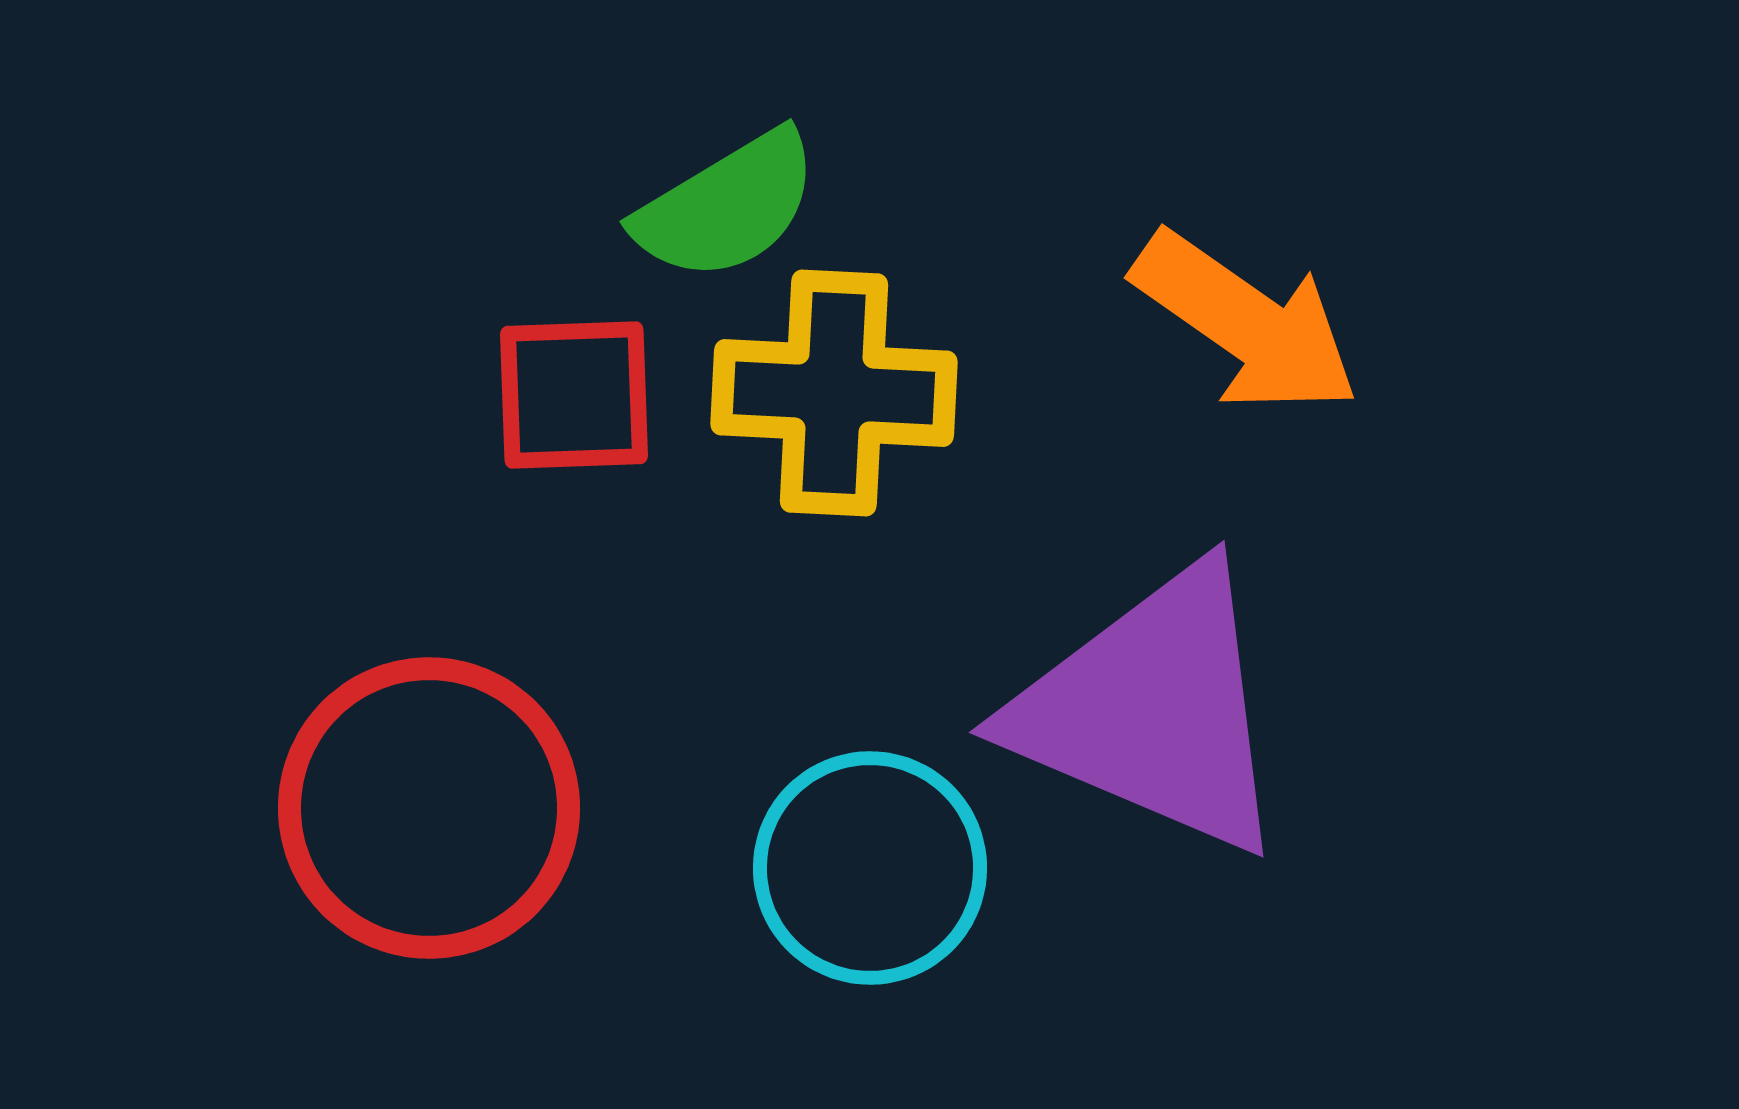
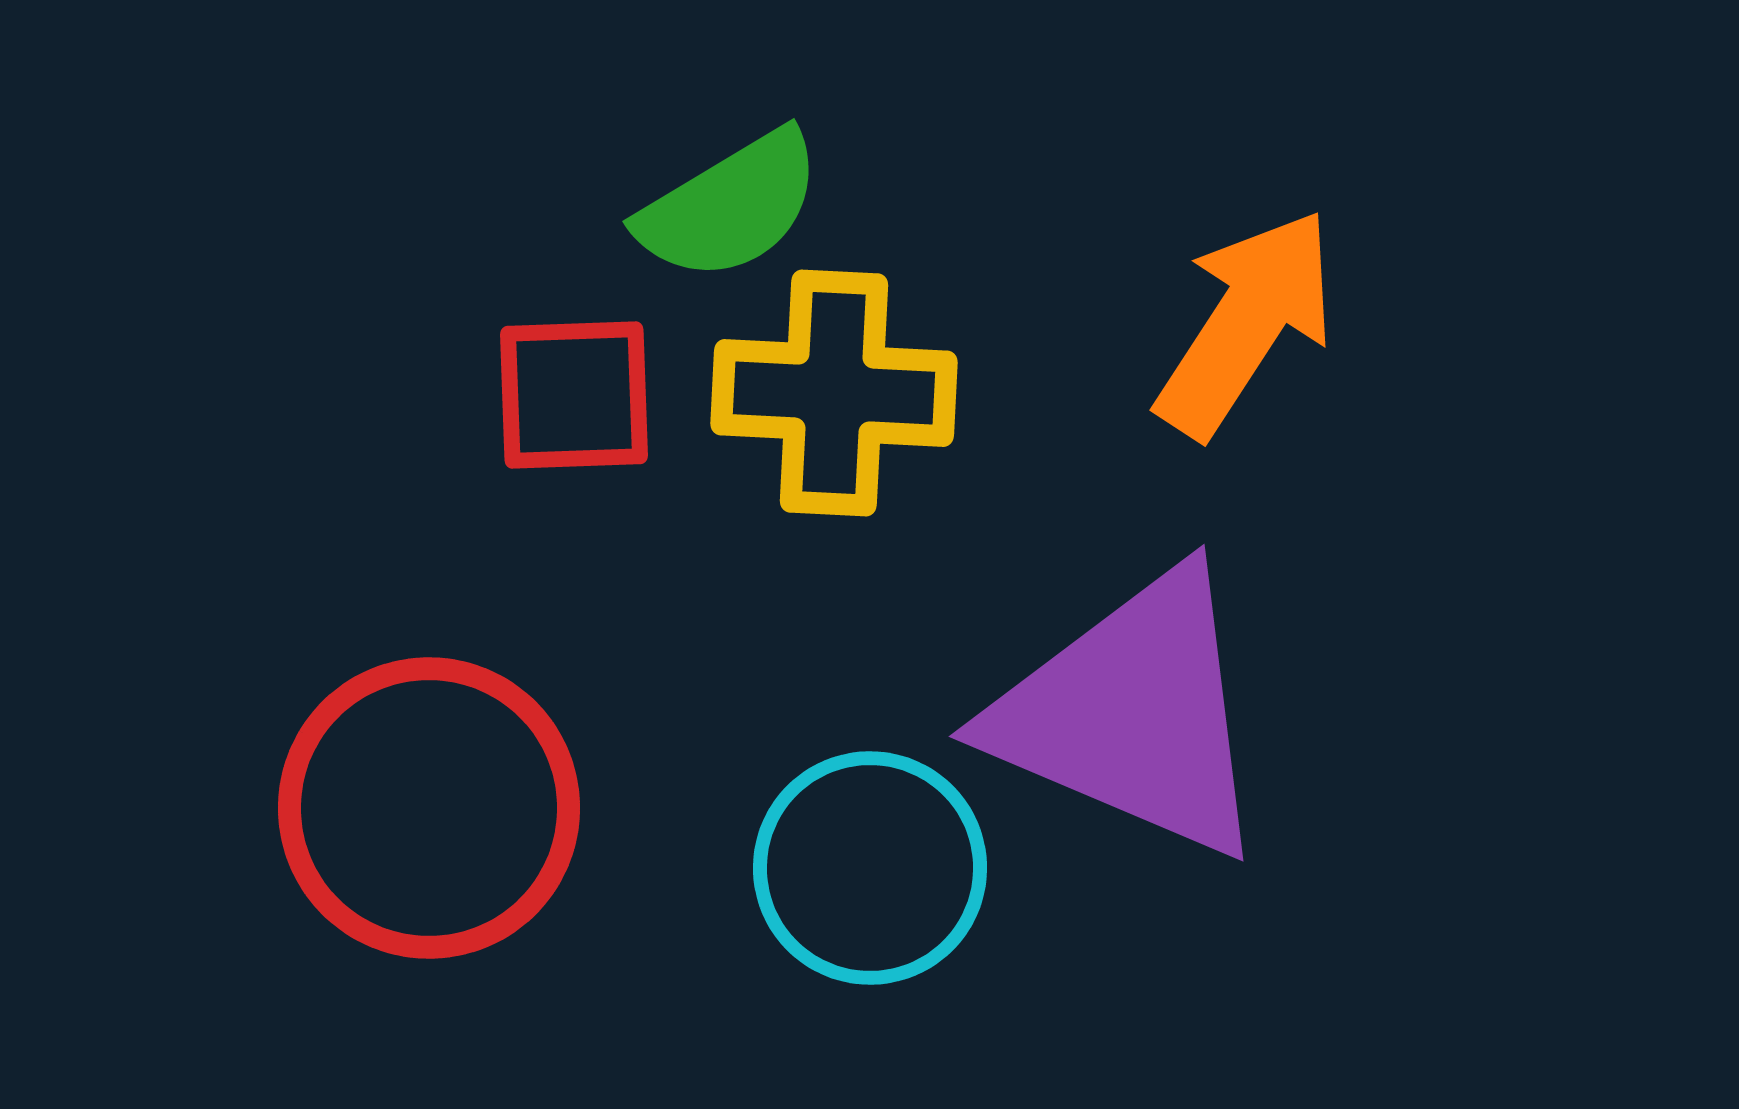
green semicircle: moved 3 px right
orange arrow: rotated 92 degrees counterclockwise
purple triangle: moved 20 px left, 4 px down
